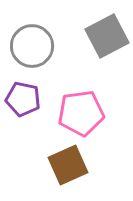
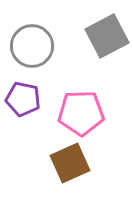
pink pentagon: rotated 6 degrees clockwise
brown square: moved 2 px right, 2 px up
